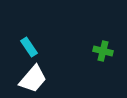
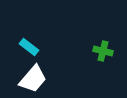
cyan rectangle: rotated 18 degrees counterclockwise
